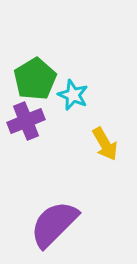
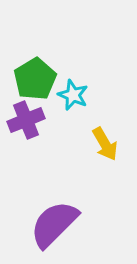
purple cross: moved 1 px up
